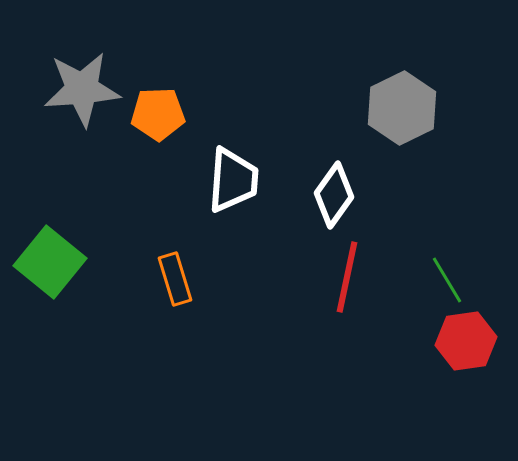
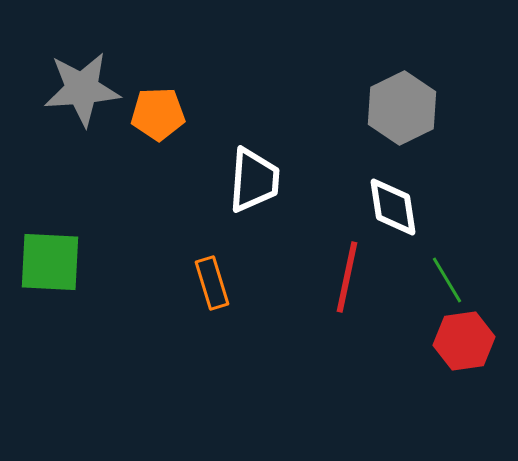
white trapezoid: moved 21 px right
white diamond: moved 59 px right, 12 px down; rotated 44 degrees counterclockwise
green square: rotated 36 degrees counterclockwise
orange rectangle: moved 37 px right, 4 px down
red hexagon: moved 2 px left
